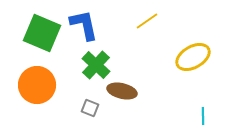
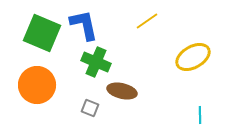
green cross: moved 3 px up; rotated 20 degrees counterclockwise
cyan line: moved 3 px left, 1 px up
